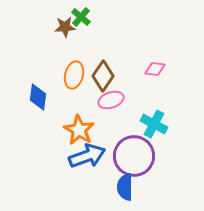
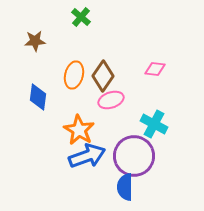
brown star: moved 30 px left, 14 px down
